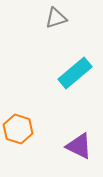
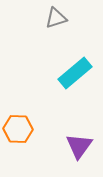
orange hexagon: rotated 16 degrees counterclockwise
purple triangle: rotated 40 degrees clockwise
